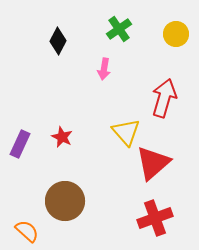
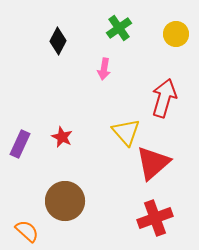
green cross: moved 1 px up
